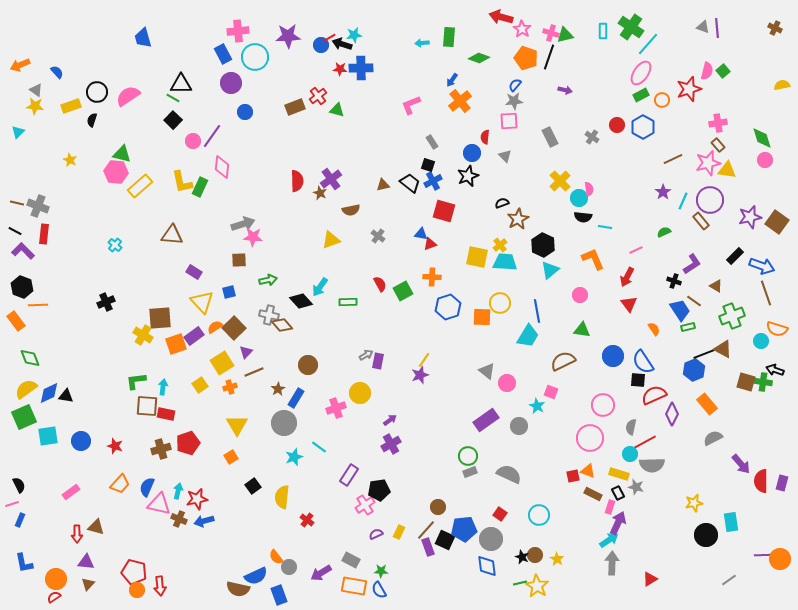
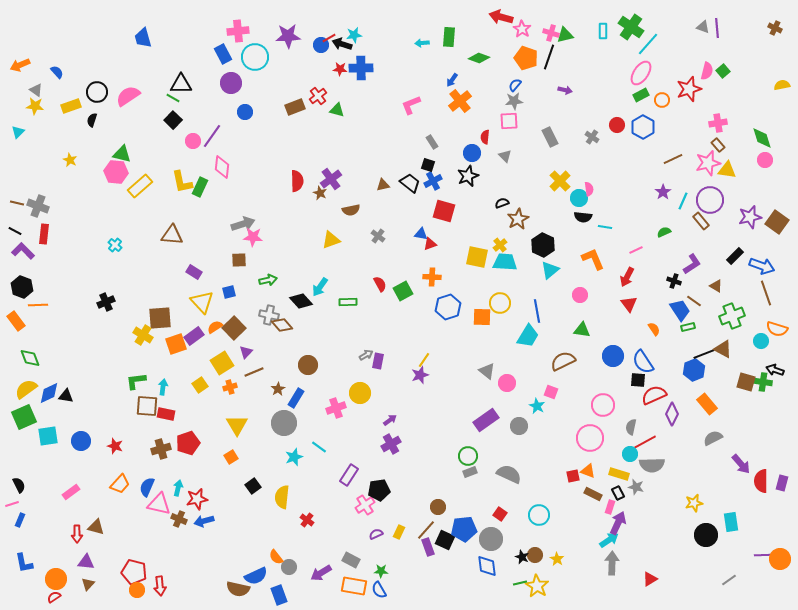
cyan arrow at (178, 491): moved 3 px up
